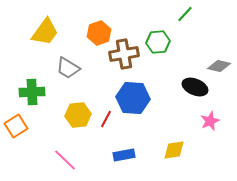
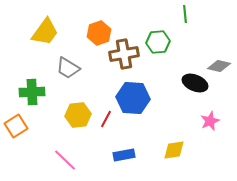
green line: rotated 48 degrees counterclockwise
black ellipse: moved 4 px up
